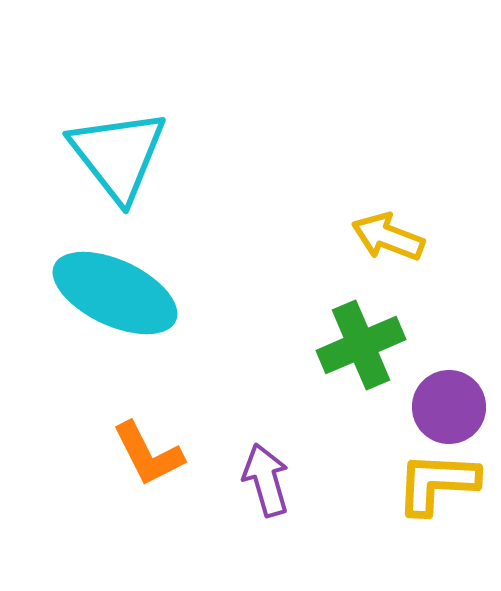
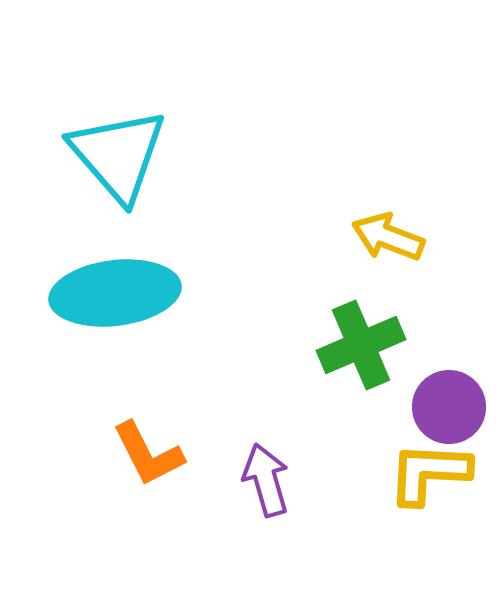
cyan triangle: rotated 3 degrees counterclockwise
cyan ellipse: rotated 32 degrees counterclockwise
yellow L-shape: moved 8 px left, 10 px up
